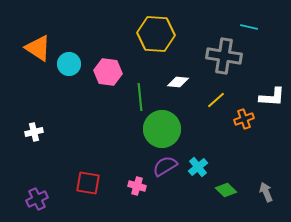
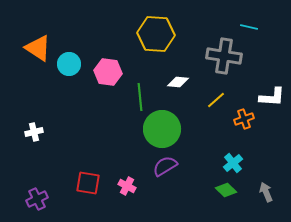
cyan cross: moved 35 px right, 4 px up
pink cross: moved 10 px left; rotated 12 degrees clockwise
